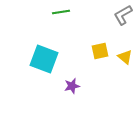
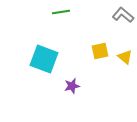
gray L-shape: rotated 70 degrees clockwise
